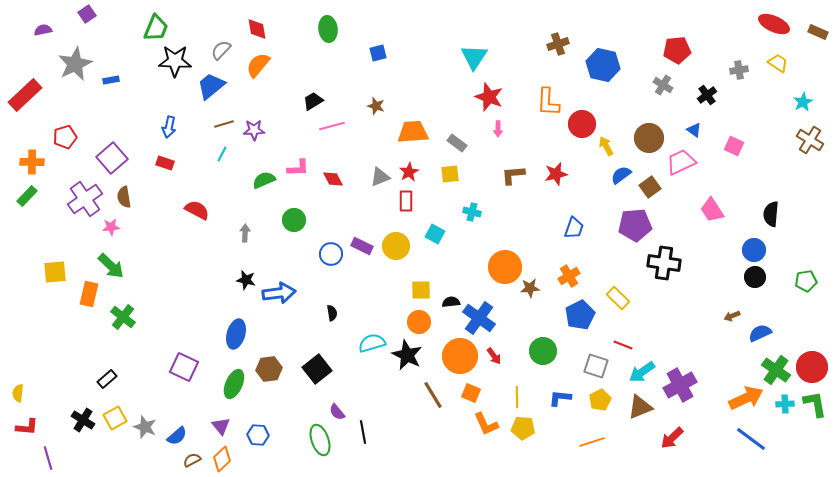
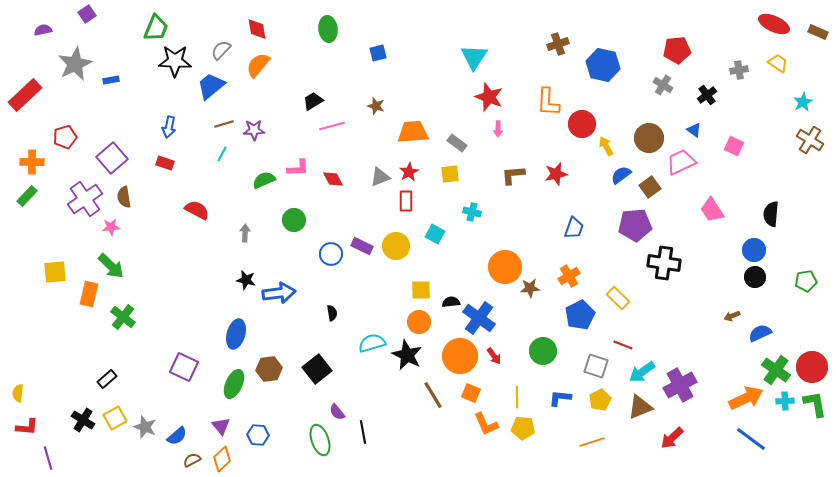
cyan cross at (785, 404): moved 3 px up
